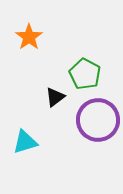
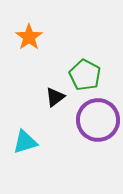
green pentagon: moved 1 px down
